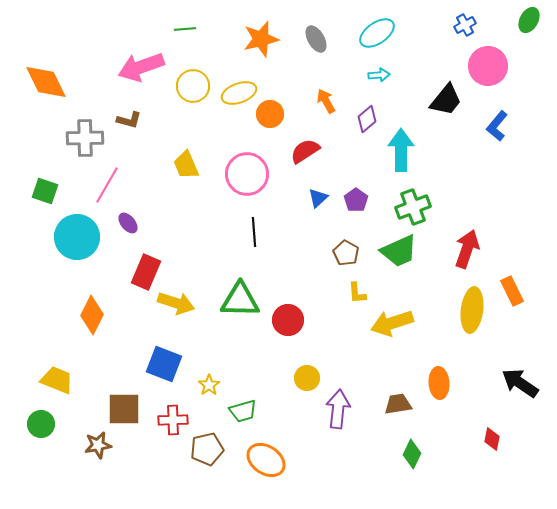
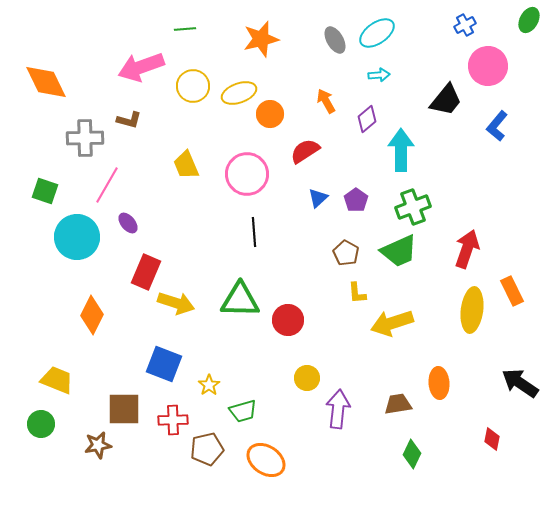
gray ellipse at (316, 39): moved 19 px right, 1 px down
